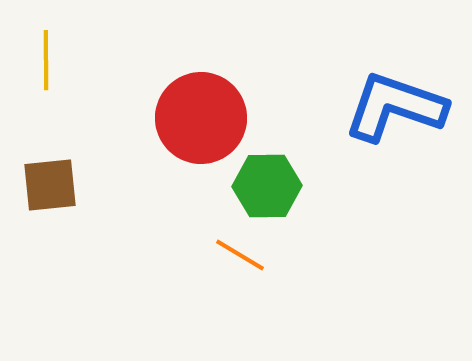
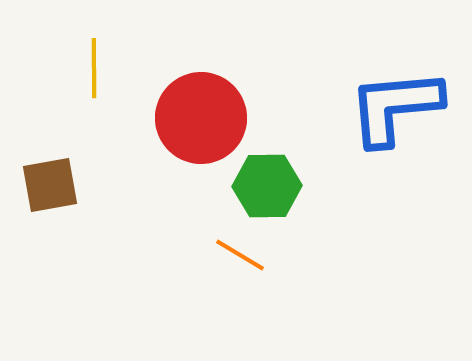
yellow line: moved 48 px right, 8 px down
blue L-shape: rotated 24 degrees counterclockwise
brown square: rotated 4 degrees counterclockwise
